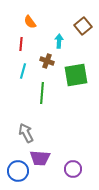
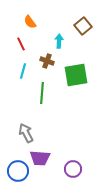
red line: rotated 32 degrees counterclockwise
